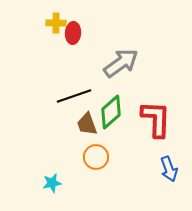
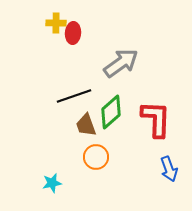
brown trapezoid: moved 1 px left, 1 px down
